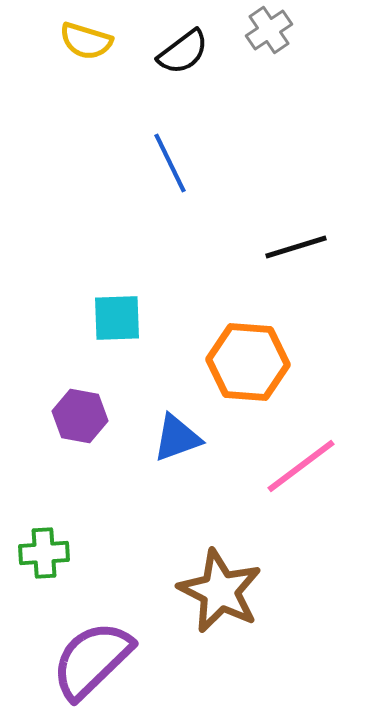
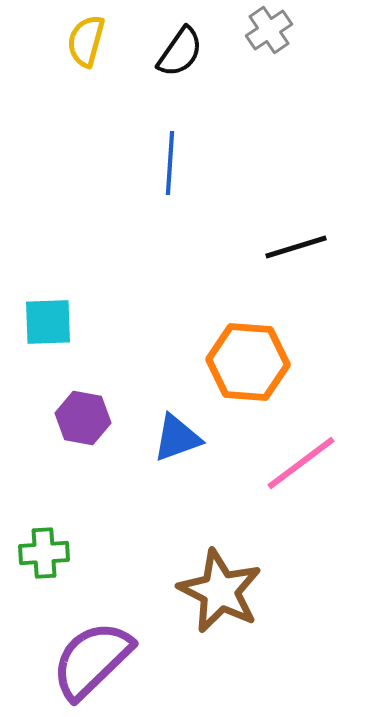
yellow semicircle: rotated 88 degrees clockwise
black semicircle: moved 3 px left; rotated 18 degrees counterclockwise
blue line: rotated 30 degrees clockwise
cyan square: moved 69 px left, 4 px down
purple hexagon: moved 3 px right, 2 px down
pink line: moved 3 px up
